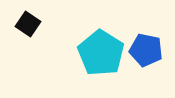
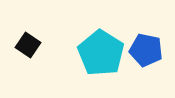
black square: moved 21 px down
